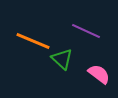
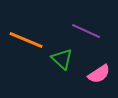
orange line: moved 7 px left, 1 px up
pink semicircle: rotated 110 degrees clockwise
